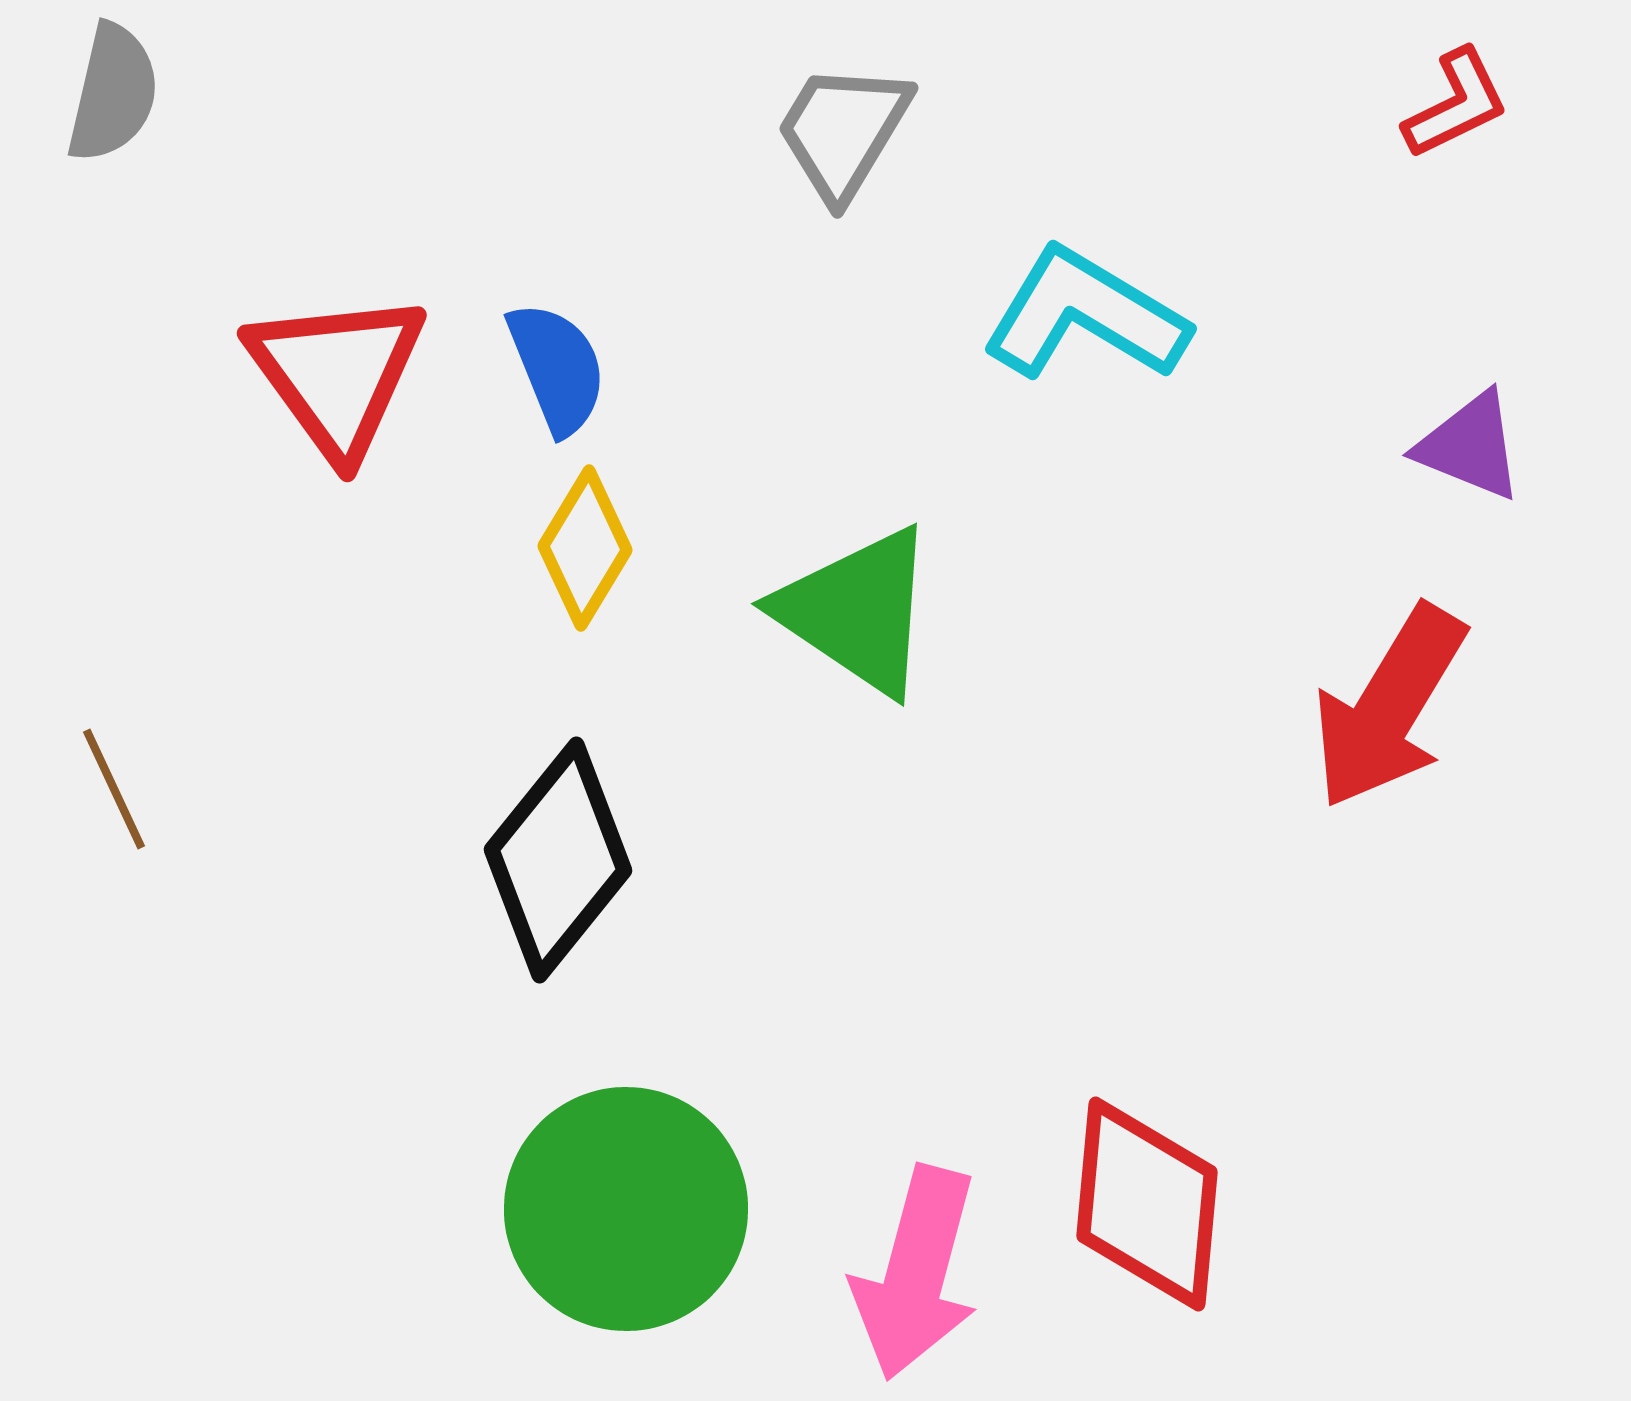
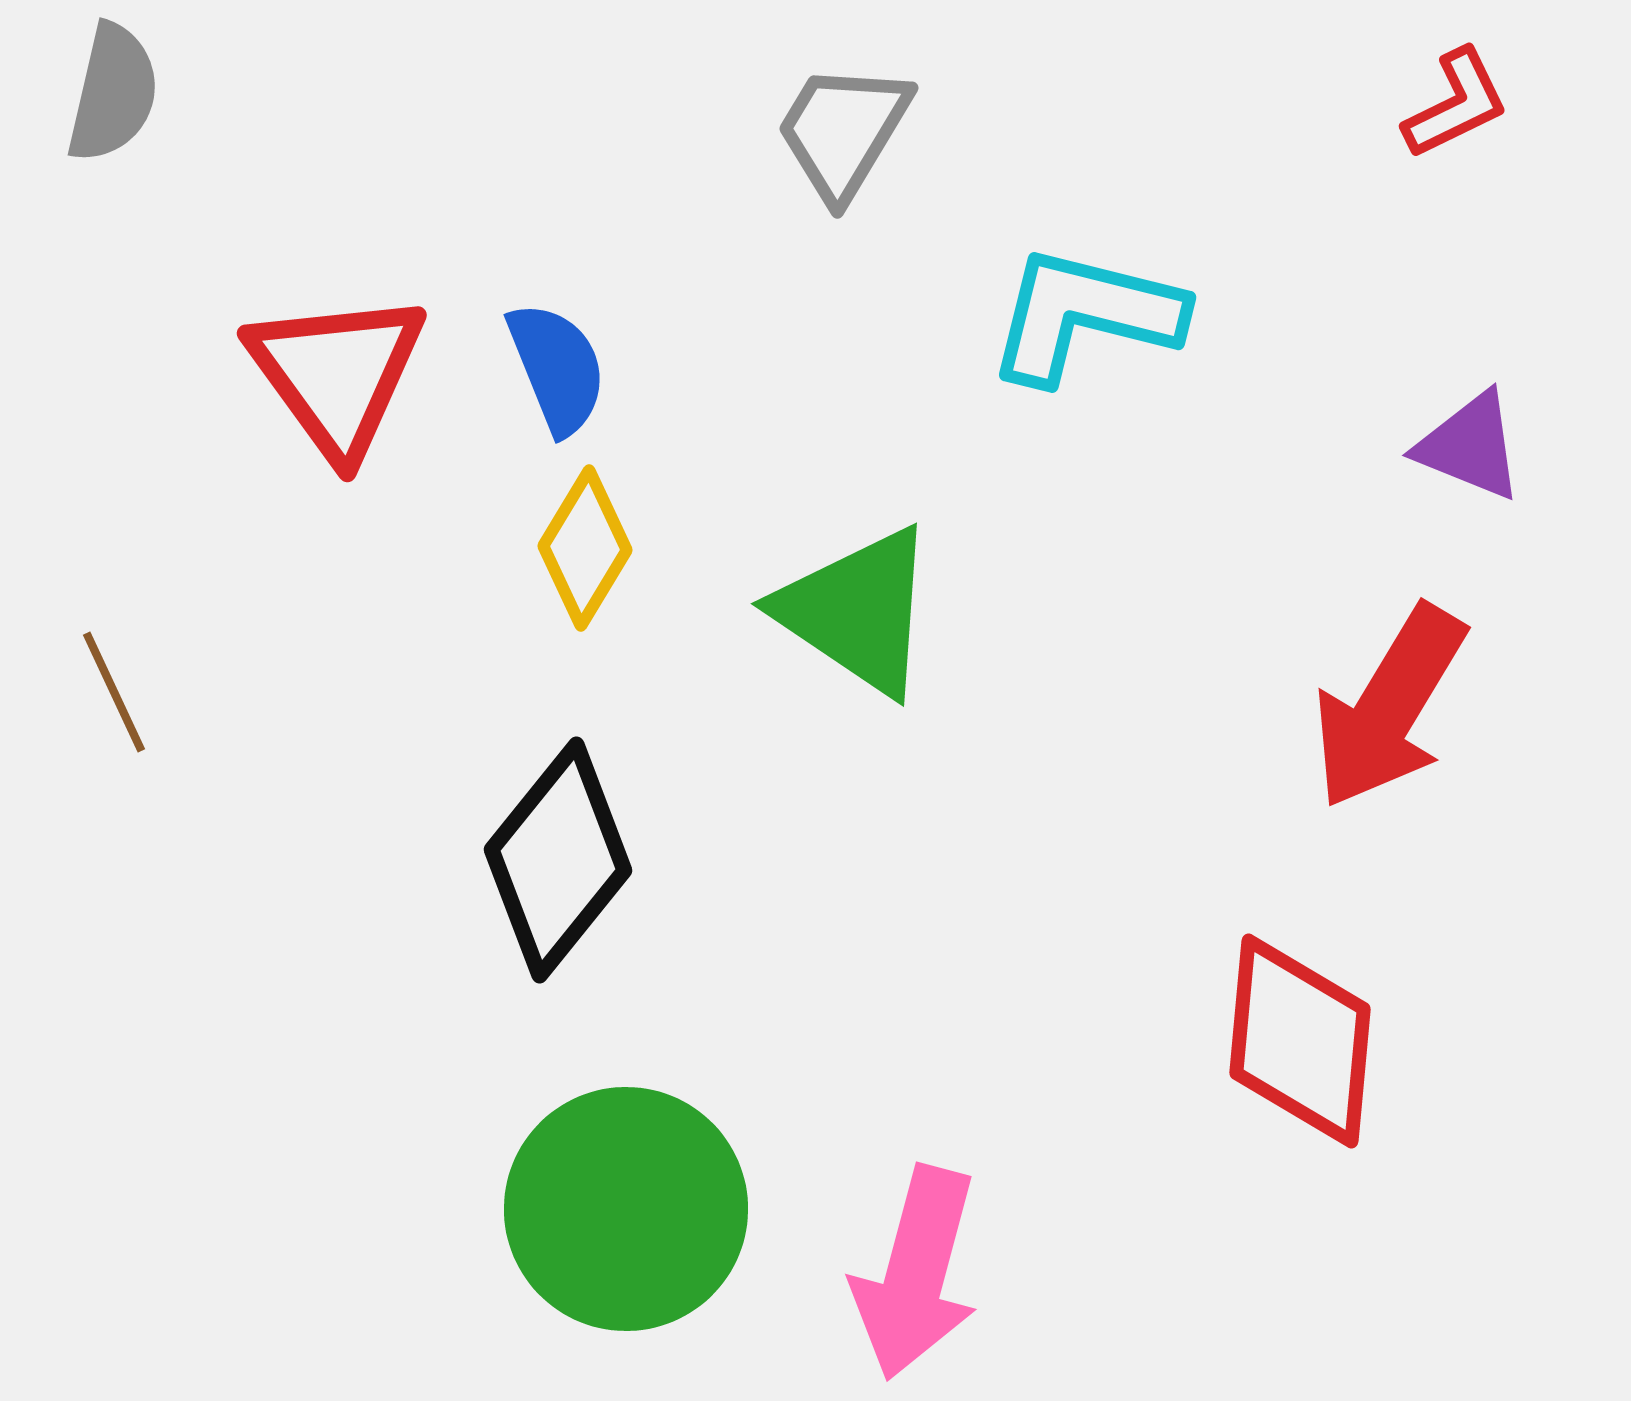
cyan L-shape: rotated 17 degrees counterclockwise
brown line: moved 97 px up
red diamond: moved 153 px right, 163 px up
